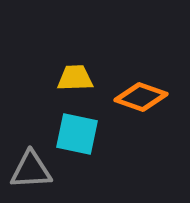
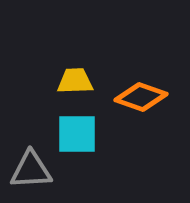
yellow trapezoid: moved 3 px down
cyan square: rotated 12 degrees counterclockwise
